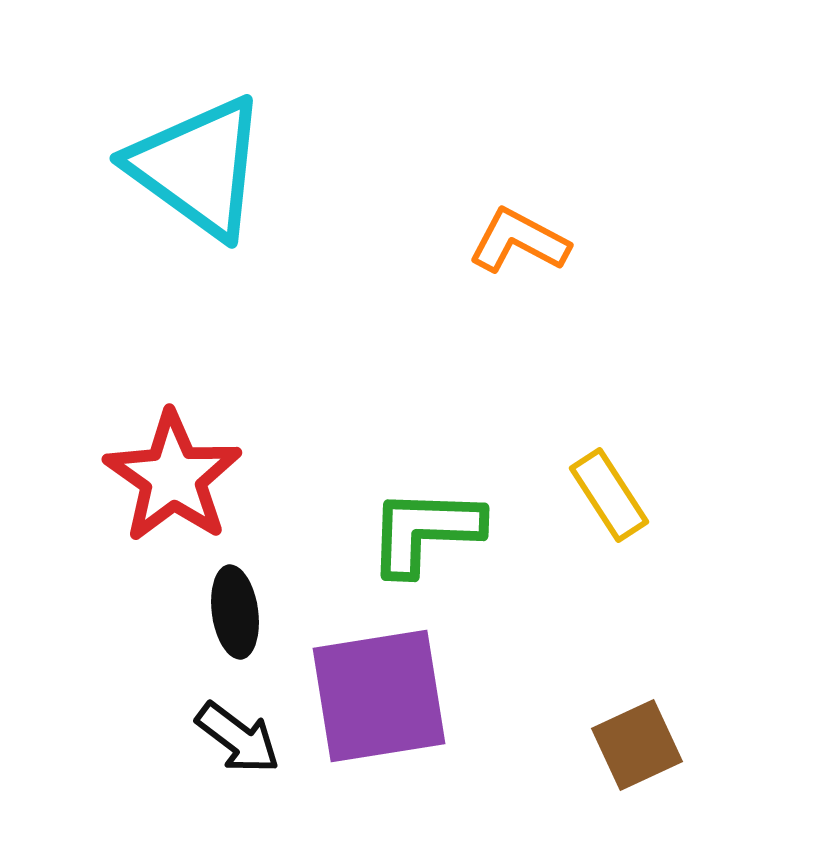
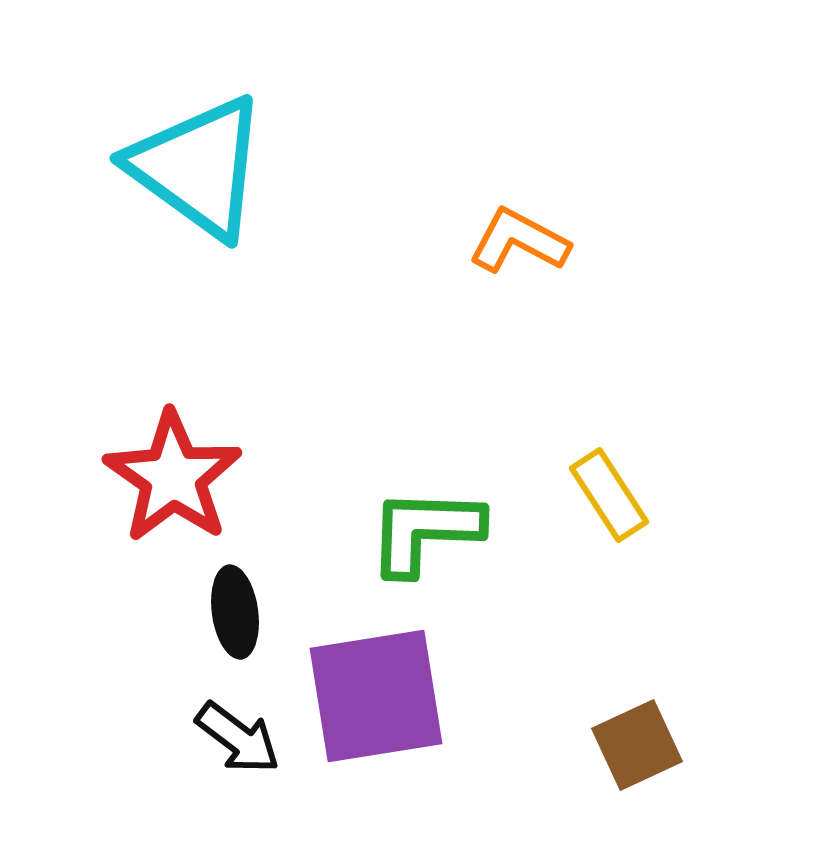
purple square: moved 3 px left
